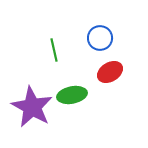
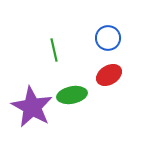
blue circle: moved 8 px right
red ellipse: moved 1 px left, 3 px down
